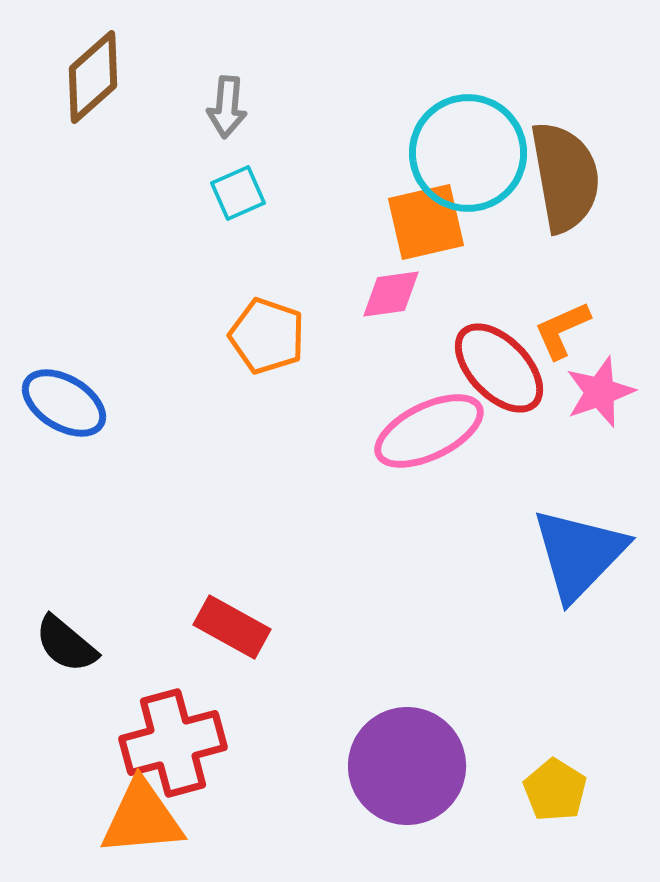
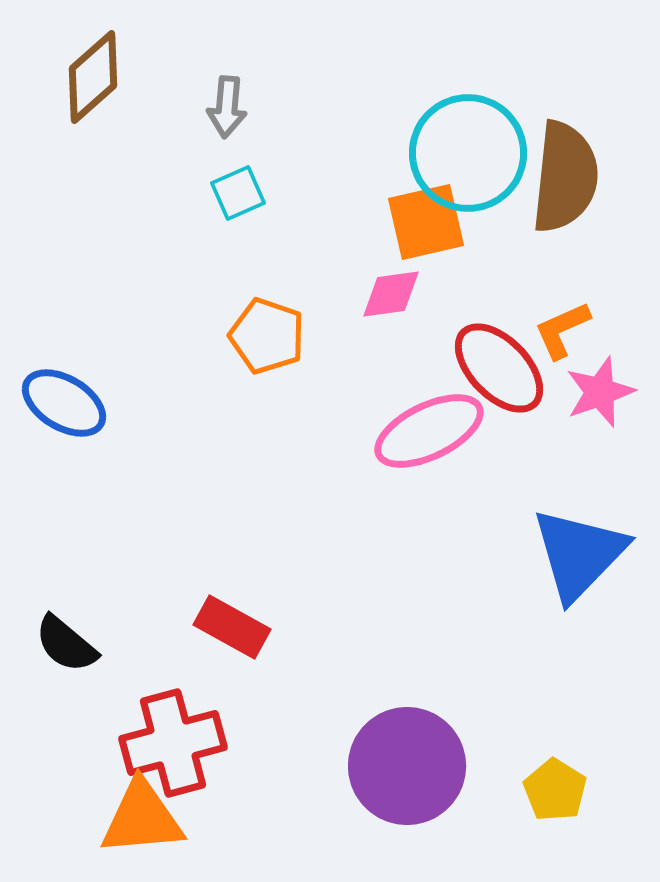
brown semicircle: rotated 16 degrees clockwise
